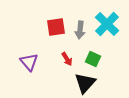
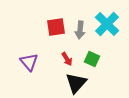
green square: moved 1 px left
black triangle: moved 9 px left
